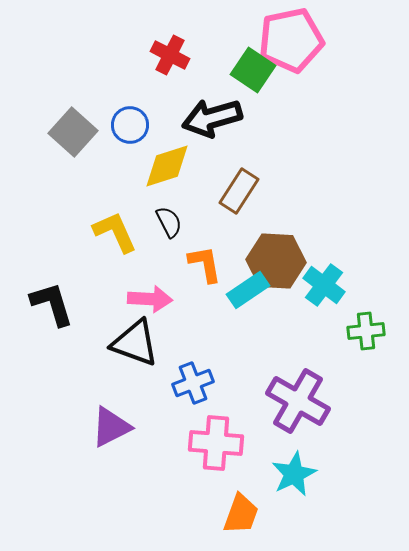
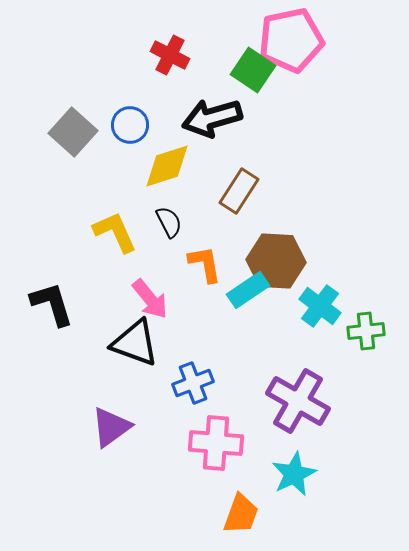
cyan cross: moved 4 px left, 21 px down
pink arrow: rotated 48 degrees clockwise
purple triangle: rotated 9 degrees counterclockwise
